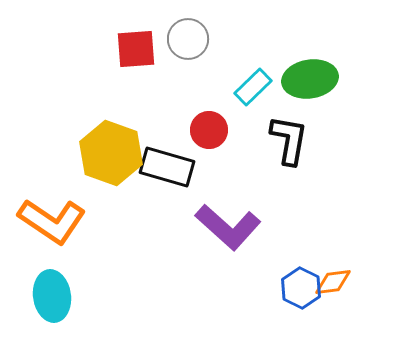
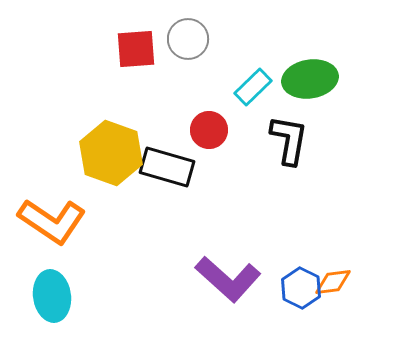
purple L-shape: moved 52 px down
